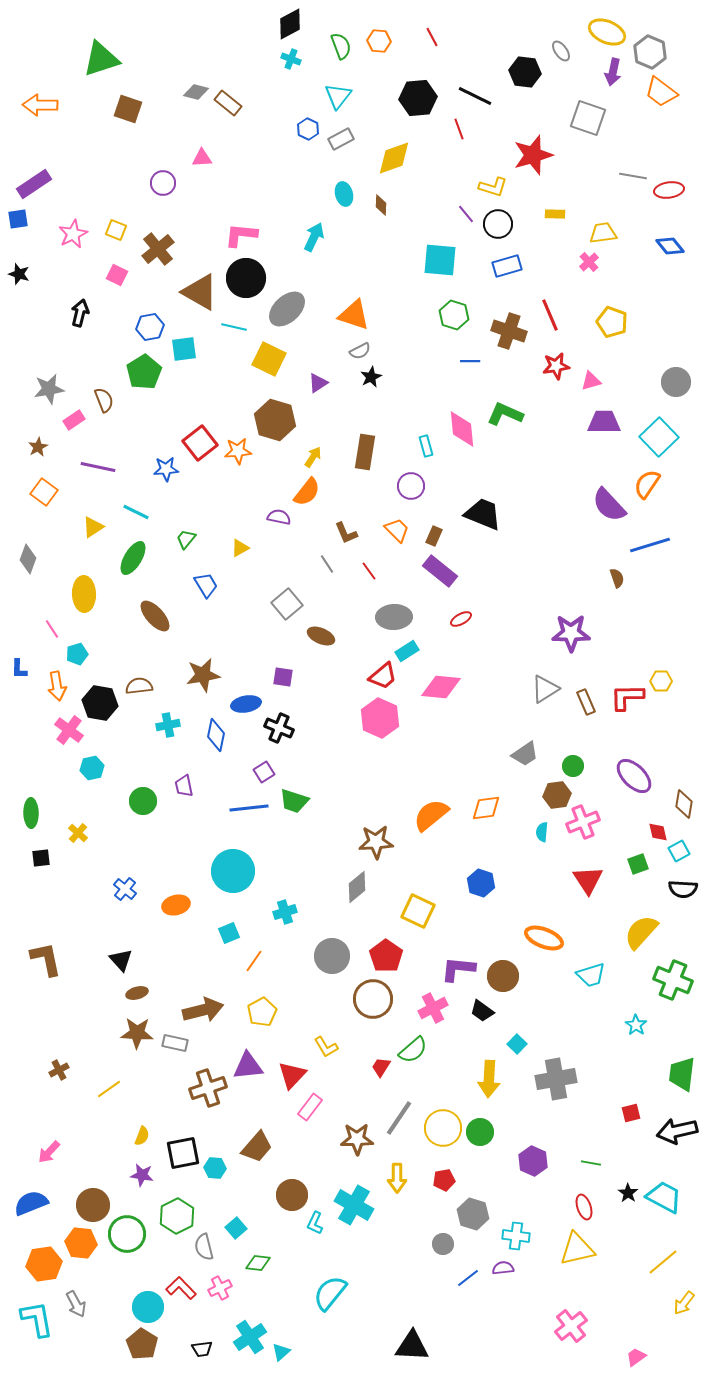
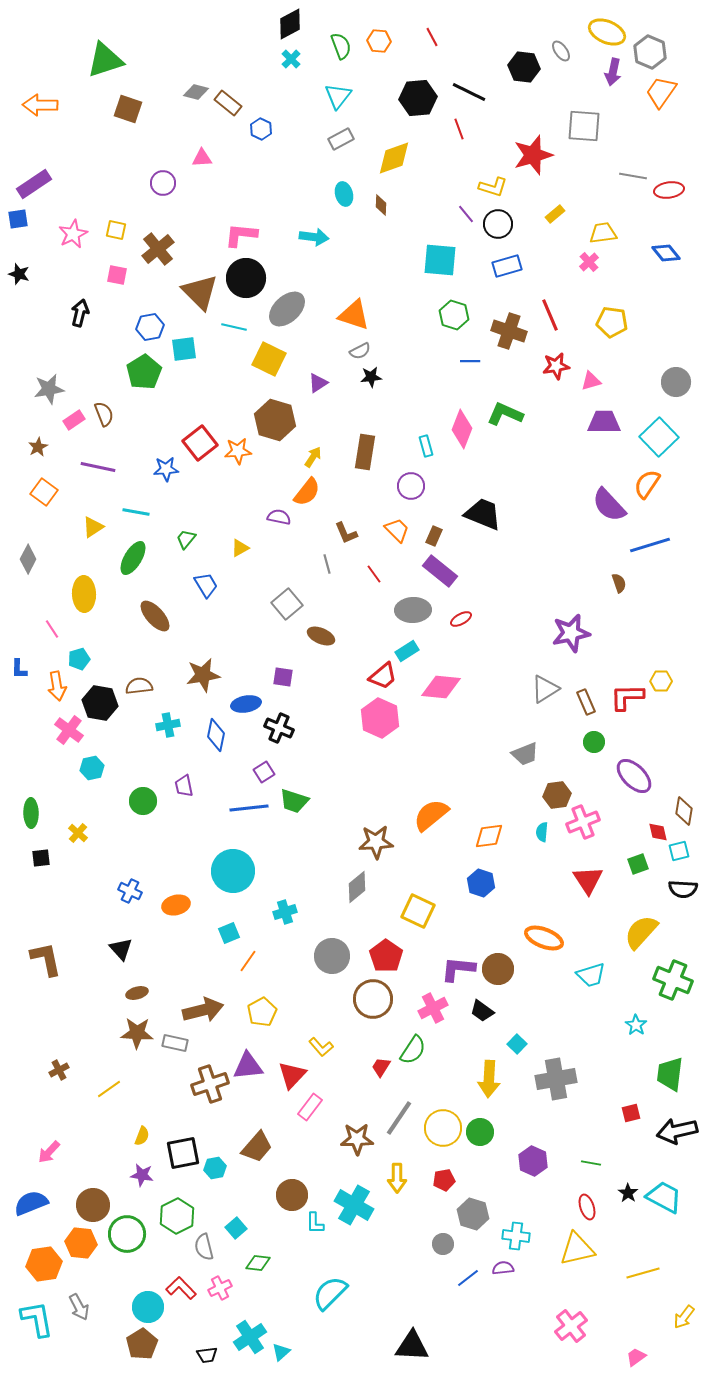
green triangle at (101, 59): moved 4 px right, 1 px down
cyan cross at (291, 59): rotated 24 degrees clockwise
black hexagon at (525, 72): moved 1 px left, 5 px up
orange trapezoid at (661, 92): rotated 88 degrees clockwise
black line at (475, 96): moved 6 px left, 4 px up
gray square at (588, 118): moved 4 px left, 8 px down; rotated 15 degrees counterclockwise
blue hexagon at (308, 129): moved 47 px left
yellow rectangle at (555, 214): rotated 42 degrees counterclockwise
yellow square at (116, 230): rotated 10 degrees counterclockwise
cyan arrow at (314, 237): rotated 72 degrees clockwise
blue diamond at (670, 246): moved 4 px left, 7 px down
pink square at (117, 275): rotated 15 degrees counterclockwise
brown triangle at (200, 292): rotated 15 degrees clockwise
yellow pentagon at (612, 322): rotated 12 degrees counterclockwise
black star at (371, 377): rotated 20 degrees clockwise
brown semicircle at (104, 400): moved 14 px down
pink diamond at (462, 429): rotated 27 degrees clockwise
cyan line at (136, 512): rotated 16 degrees counterclockwise
gray diamond at (28, 559): rotated 8 degrees clockwise
gray line at (327, 564): rotated 18 degrees clockwise
red line at (369, 571): moved 5 px right, 3 px down
brown semicircle at (617, 578): moved 2 px right, 5 px down
gray ellipse at (394, 617): moved 19 px right, 7 px up
purple star at (571, 633): rotated 12 degrees counterclockwise
cyan pentagon at (77, 654): moved 2 px right, 5 px down
gray trapezoid at (525, 754): rotated 12 degrees clockwise
green circle at (573, 766): moved 21 px right, 24 px up
brown diamond at (684, 804): moved 7 px down
orange diamond at (486, 808): moved 3 px right, 28 px down
cyan square at (679, 851): rotated 15 degrees clockwise
blue cross at (125, 889): moved 5 px right, 2 px down; rotated 15 degrees counterclockwise
black triangle at (121, 960): moved 11 px up
orange line at (254, 961): moved 6 px left
brown circle at (503, 976): moved 5 px left, 7 px up
yellow L-shape at (326, 1047): moved 5 px left; rotated 10 degrees counterclockwise
green semicircle at (413, 1050): rotated 16 degrees counterclockwise
green trapezoid at (682, 1074): moved 12 px left
brown cross at (208, 1088): moved 2 px right, 4 px up
cyan hexagon at (215, 1168): rotated 15 degrees counterclockwise
red ellipse at (584, 1207): moved 3 px right
cyan L-shape at (315, 1223): rotated 25 degrees counterclockwise
yellow line at (663, 1262): moved 20 px left, 11 px down; rotated 24 degrees clockwise
cyan semicircle at (330, 1293): rotated 6 degrees clockwise
yellow arrow at (684, 1303): moved 14 px down
gray arrow at (76, 1304): moved 3 px right, 3 px down
brown pentagon at (142, 1344): rotated 8 degrees clockwise
black trapezoid at (202, 1349): moved 5 px right, 6 px down
